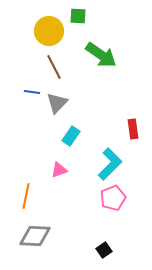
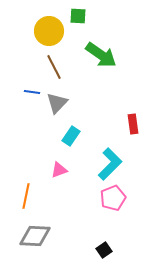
red rectangle: moved 5 px up
